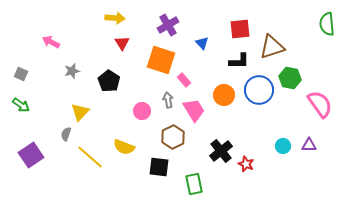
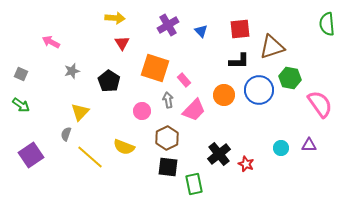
blue triangle: moved 1 px left, 12 px up
orange square: moved 6 px left, 8 px down
pink trapezoid: rotated 75 degrees clockwise
brown hexagon: moved 6 px left, 1 px down
cyan circle: moved 2 px left, 2 px down
black cross: moved 2 px left, 3 px down
black square: moved 9 px right
